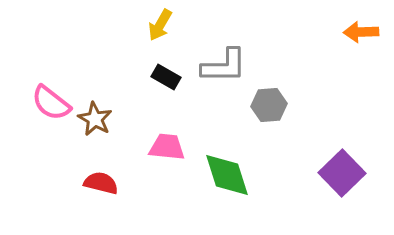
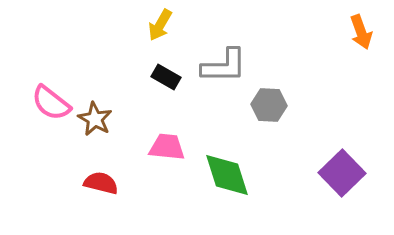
orange arrow: rotated 108 degrees counterclockwise
gray hexagon: rotated 8 degrees clockwise
